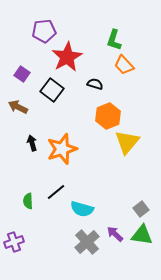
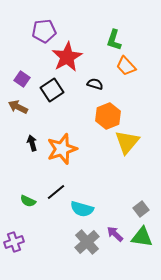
orange trapezoid: moved 2 px right, 1 px down
purple square: moved 5 px down
black square: rotated 20 degrees clockwise
green semicircle: rotated 63 degrees counterclockwise
green triangle: moved 2 px down
